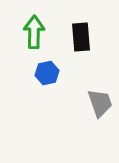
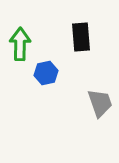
green arrow: moved 14 px left, 12 px down
blue hexagon: moved 1 px left
